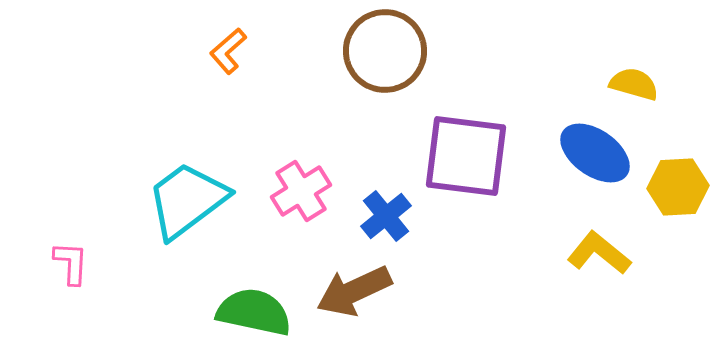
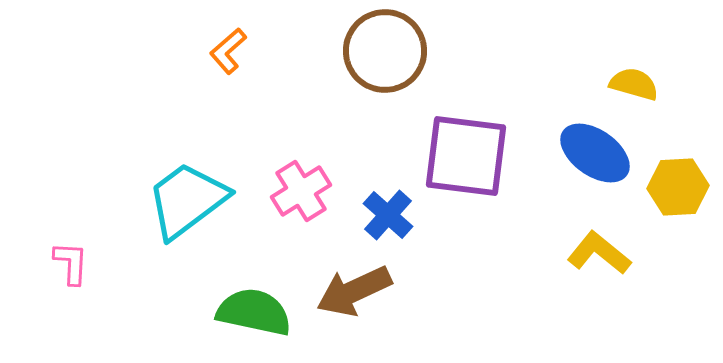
blue cross: moved 2 px right, 1 px up; rotated 9 degrees counterclockwise
